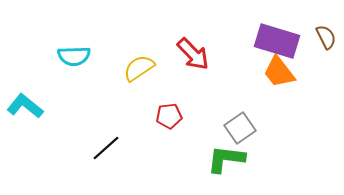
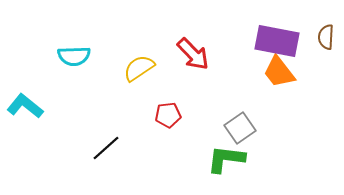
brown semicircle: rotated 150 degrees counterclockwise
purple rectangle: rotated 6 degrees counterclockwise
red pentagon: moved 1 px left, 1 px up
